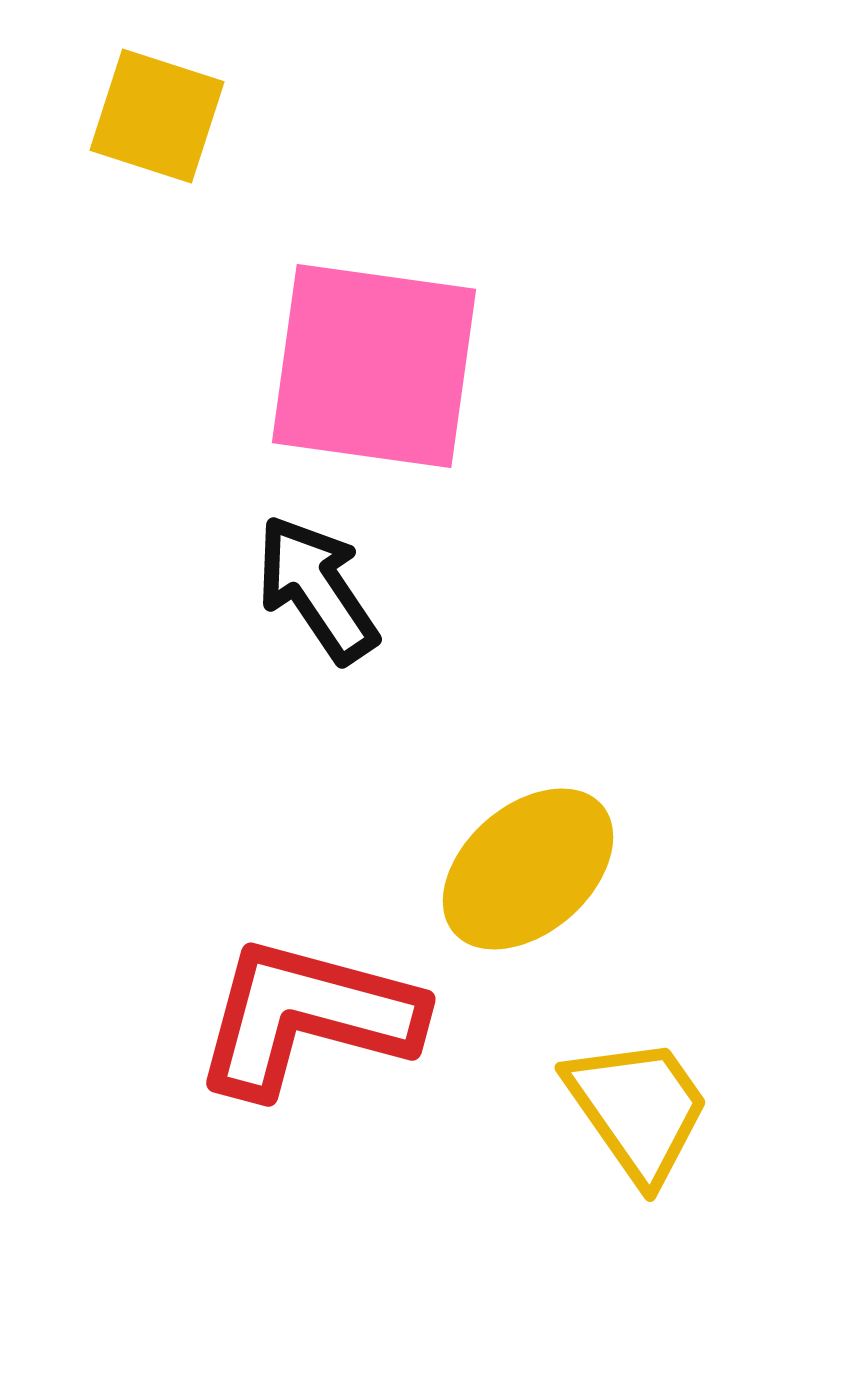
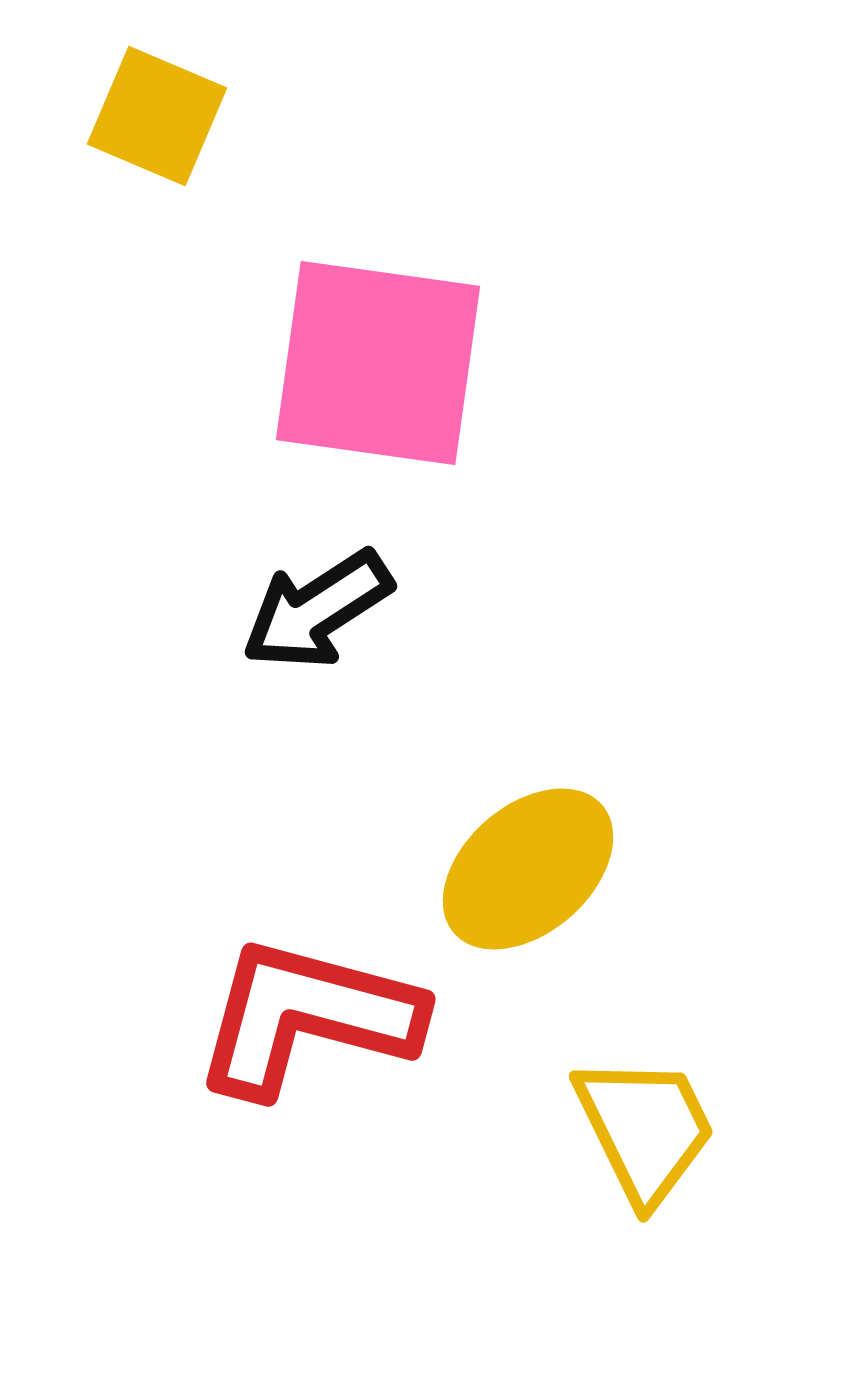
yellow square: rotated 5 degrees clockwise
pink square: moved 4 px right, 3 px up
black arrow: moved 21 px down; rotated 89 degrees counterclockwise
yellow trapezoid: moved 7 px right, 20 px down; rotated 9 degrees clockwise
